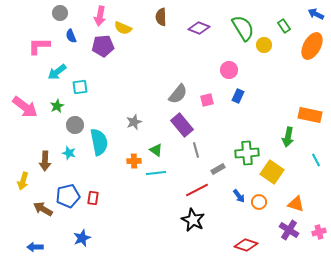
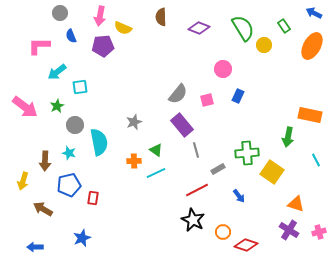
blue arrow at (316, 14): moved 2 px left, 1 px up
pink circle at (229, 70): moved 6 px left, 1 px up
cyan line at (156, 173): rotated 18 degrees counterclockwise
blue pentagon at (68, 196): moved 1 px right, 11 px up
orange circle at (259, 202): moved 36 px left, 30 px down
